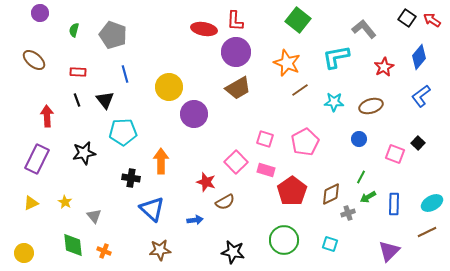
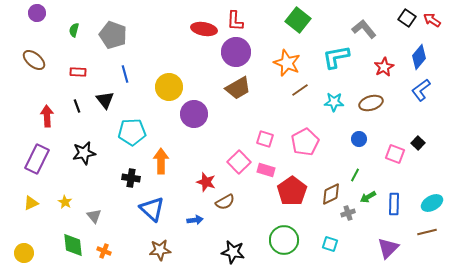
purple circle at (40, 13): moved 3 px left
blue L-shape at (421, 96): moved 6 px up
black line at (77, 100): moved 6 px down
brown ellipse at (371, 106): moved 3 px up
cyan pentagon at (123, 132): moved 9 px right
pink square at (236, 162): moved 3 px right
green line at (361, 177): moved 6 px left, 2 px up
brown line at (427, 232): rotated 12 degrees clockwise
purple triangle at (389, 251): moved 1 px left, 3 px up
